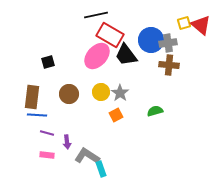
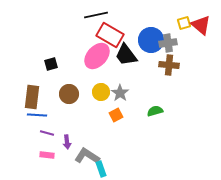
black square: moved 3 px right, 2 px down
